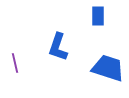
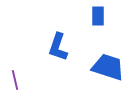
purple line: moved 17 px down
blue trapezoid: moved 1 px up
